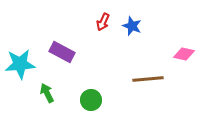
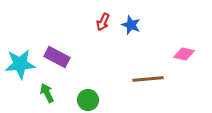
blue star: moved 1 px left, 1 px up
purple rectangle: moved 5 px left, 5 px down
green circle: moved 3 px left
